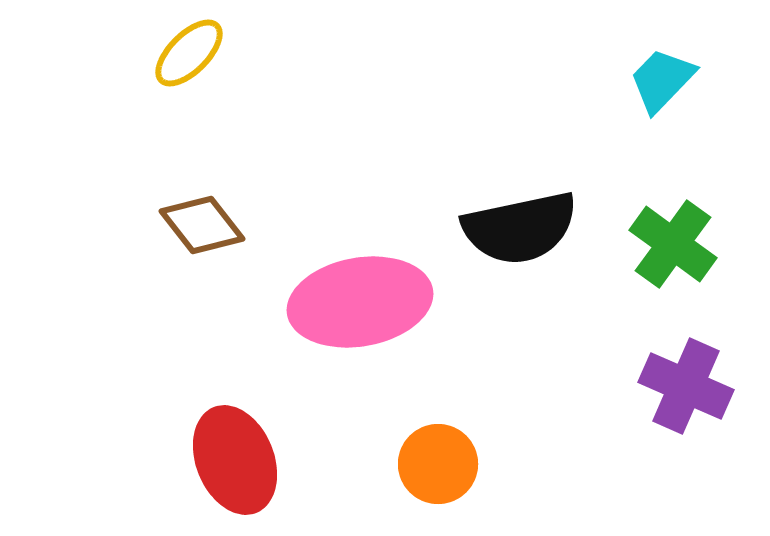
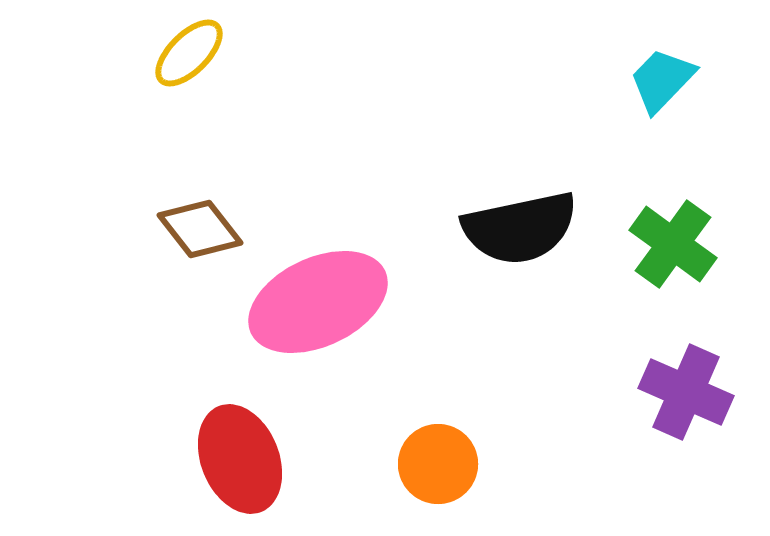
brown diamond: moved 2 px left, 4 px down
pink ellipse: moved 42 px left; rotated 15 degrees counterclockwise
purple cross: moved 6 px down
red ellipse: moved 5 px right, 1 px up
